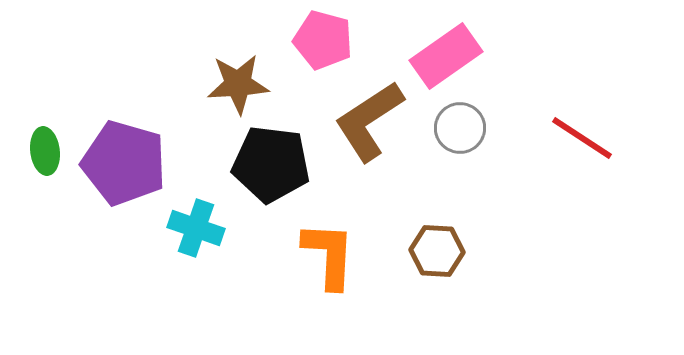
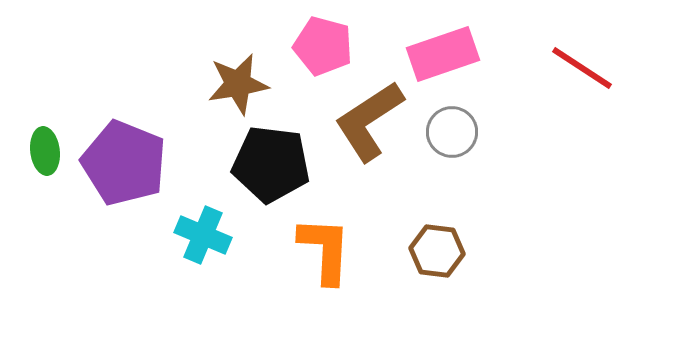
pink pentagon: moved 6 px down
pink rectangle: moved 3 px left, 2 px up; rotated 16 degrees clockwise
brown star: rotated 6 degrees counterclockwise
gray circle: moved 8 px left, 4 px down
red line: moved 70 px up
purple pentagon: rotated 6 degrees clockwise
cyan cross: moved 7 px right, 7 px down; rotated 4 degrees clockwise
brown hexagon: rotated 4 degrees clockwise
orange L-shape: moved 4 px left, 5 px up
